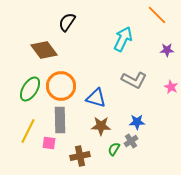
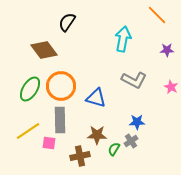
cyan arrow: rotated 15 degrees counterclockwise
brown star: moved 4 px left, 9 px down
yellow line: rotated 30 degrees clockwise
